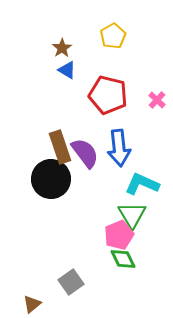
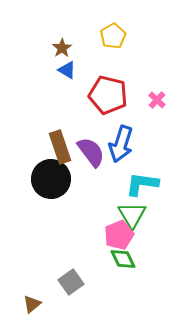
blue arrow: moved 2 px right, 4 px up; rotated 24 degrees clockwise
purple semicircle: moved 6 px right, 1 px up
cyan L-shape: rotated 16 degrees counterclockwise
